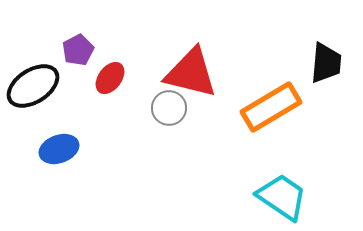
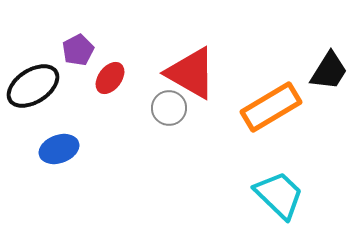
black trapezoid: moved 3 px right, 8 px down; rotated 27 degrees clockwise
red triangle: rotated 16 degrees clockwise
cyan trapezoid: moved 3 px left, 2 px up; rotated 10 degrees clockwise
